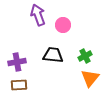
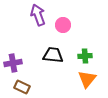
green cross: rotated 24 degrees clockwise
purple cross: moved 4 px left, 1 px down
orange triangle: moved 3 px left, 1 px down
brown rectangle: moved 3 px right, 2 px down; rotated 28 degrees clockwise
